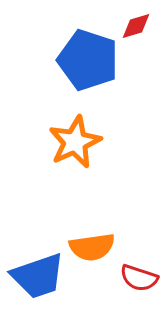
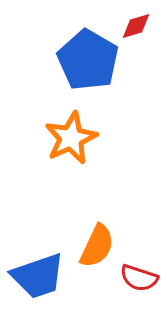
blue pentagon: rotated 12 degrees clockwise
orange star: moved 4 px left, 4 px up
orange semicircle: moved 5 px right, 1 px up; rotated 57 degrees counterclockwise
